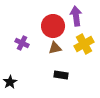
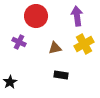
purple arrow: moved 1 px right
red circle: moved 17 px left, 10 px up
purple cross: moved 3 px left, 1 px up
